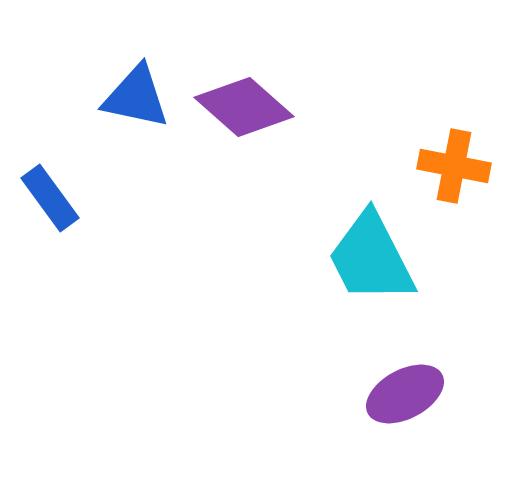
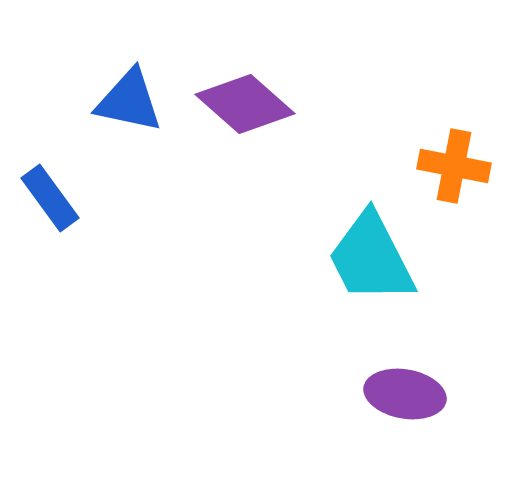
blue triangle: moved 7 px left, 4 px down
purple diamond: moved 1 px right, 3 px up
purple ellipse: rotated 38 degrees clockwise
